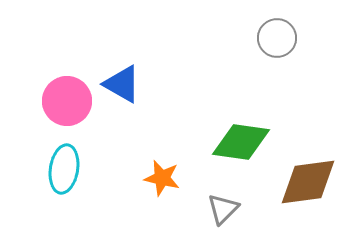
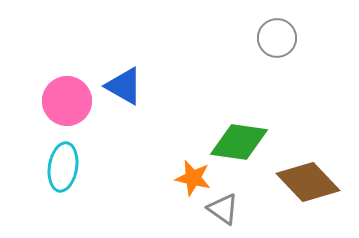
blue triangle: moved 2 px right, 2 px down
green diamond: moved 2 px left
cyan ellipse: moved 1 px left, 2 px up
orange star: moved 31 px right
brown diamond: rotated 54 degrees clockwise
gray triangle: rotated 40 degrees counterclockwise
